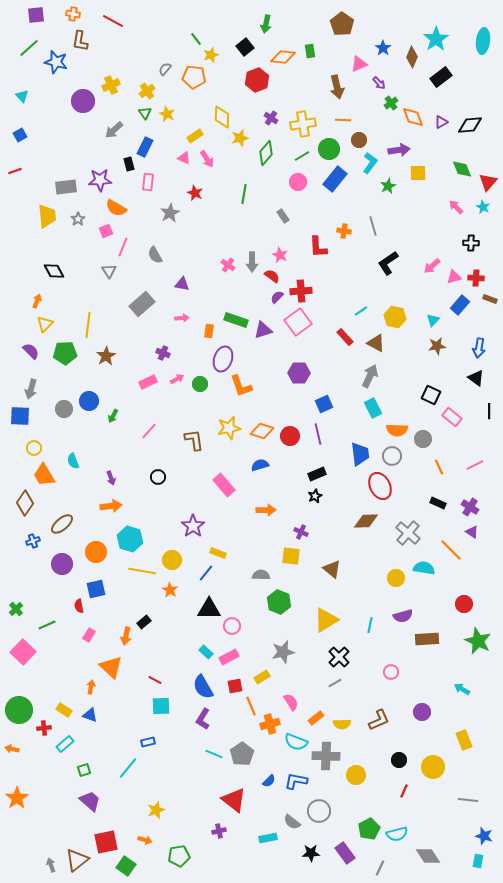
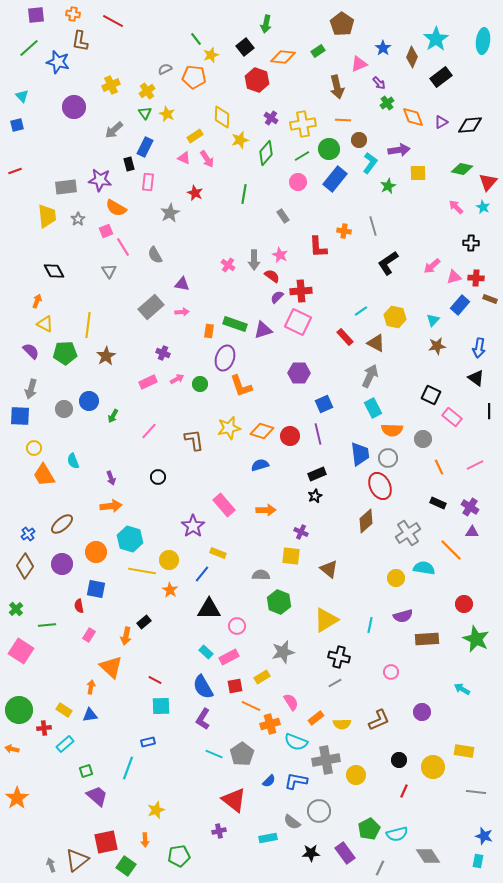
green rectangle at (310, 51): moved 8 px right; rotated 64 degrees clockwise
blue star at (56, 62): moved 2 px right
gray semicircle at (165, 69): rotated 24 degrees clockwise
red hexagon at (257, 80): rotated 20 degrees counterclockwise
purple circle at (83, 101): moved 9 px left, 6 px down
green cross at (391, 103): moved 4 px left
blue square at (20, 135): moved 3 px left, 10 px up; rotated 16 degrees clockwise
yellow star at (240, 138): moved 2 px down
green diamond at (462, 169): rotated 55 degrees counterclockwise
purple star at (100, 180): rotated 10 degrees clockwise
pink line at (123, 247): rotated 54 degrees counterclockwise
gray arrow at (252, 262): moved 2 px right, 2 px up
gray rectangle at (142, 304): moved 9 px right, 3 px down
pink arrow at (182, 318): moved 6 px up
green rectangle at (236, 320): moved 1 px left, 4 px down
pink square at (298, 322): rotated 28 degrees counterclockwise
yellow triangle at (45, 324): rotated 48 degrees counterclockwise
purple ellipse at (223, 359): moved 2 px right, 1 px up
orange semicircle at (397, 430): moved 5 px left
gray circle at (392, 456): moved 4 px left, 2 px down
pink rectangle at (224, 485): moved 20 px down
brown diamond at (25, 503): moved 63 px down
brown diamond at (366, 521): rotated 40 degrees counterclockwise
purple triangle at (472, 532): rotated 32 degrees counterclockwise
gray cross at (408, 533): rotated 15 degrees clockwise
blue cross at (33, 541): moved 5 px left, 7 px up; rotated 16 degrees counterclockwise
yellow circle at (172, 560): moved 3 px left
brown triangle at (332, 569): moved 3 px left
blue line at (206, 573): moved 4 px left, 1 px down
blue square at (96, 589): rotated 24 degrees clockwise
green line at (47, 625): rotated 18 degrees clockwise
pink circle at (232, 626): moved 5 px right
green star at (478, 641): moved 2 px left, 2 px up
pink square at (23, 652): moved 2 px left, 1 px up; rotated 10 degrees counterclockwise
black cross at (339, 657): rotated 30 degrees counterclockwise
orange line at (251, 706): rotated 42 degrees counterclockwise
blue triangle at (90, 715): rotated 28 degrees counterclockwise
yellow rectangle at (464, 740): moved 11 px down; rotated 60 degrees counterclockwise
gray cross at (326, 756): moved 4 px down; rotated 12 degrees counterclockwise
cyan line at (128, 768): rotated 20 degrees counterclockwise
green square at (84, 770): moved 2 px right, 1 px down
gray line at (468, 800): moved 8 px right, 8 px up
purple trapezoid at (90, 801): moved 7 px right, 5 px up
orange arrow at (145, 840): rotated 72 degrees clockwise
